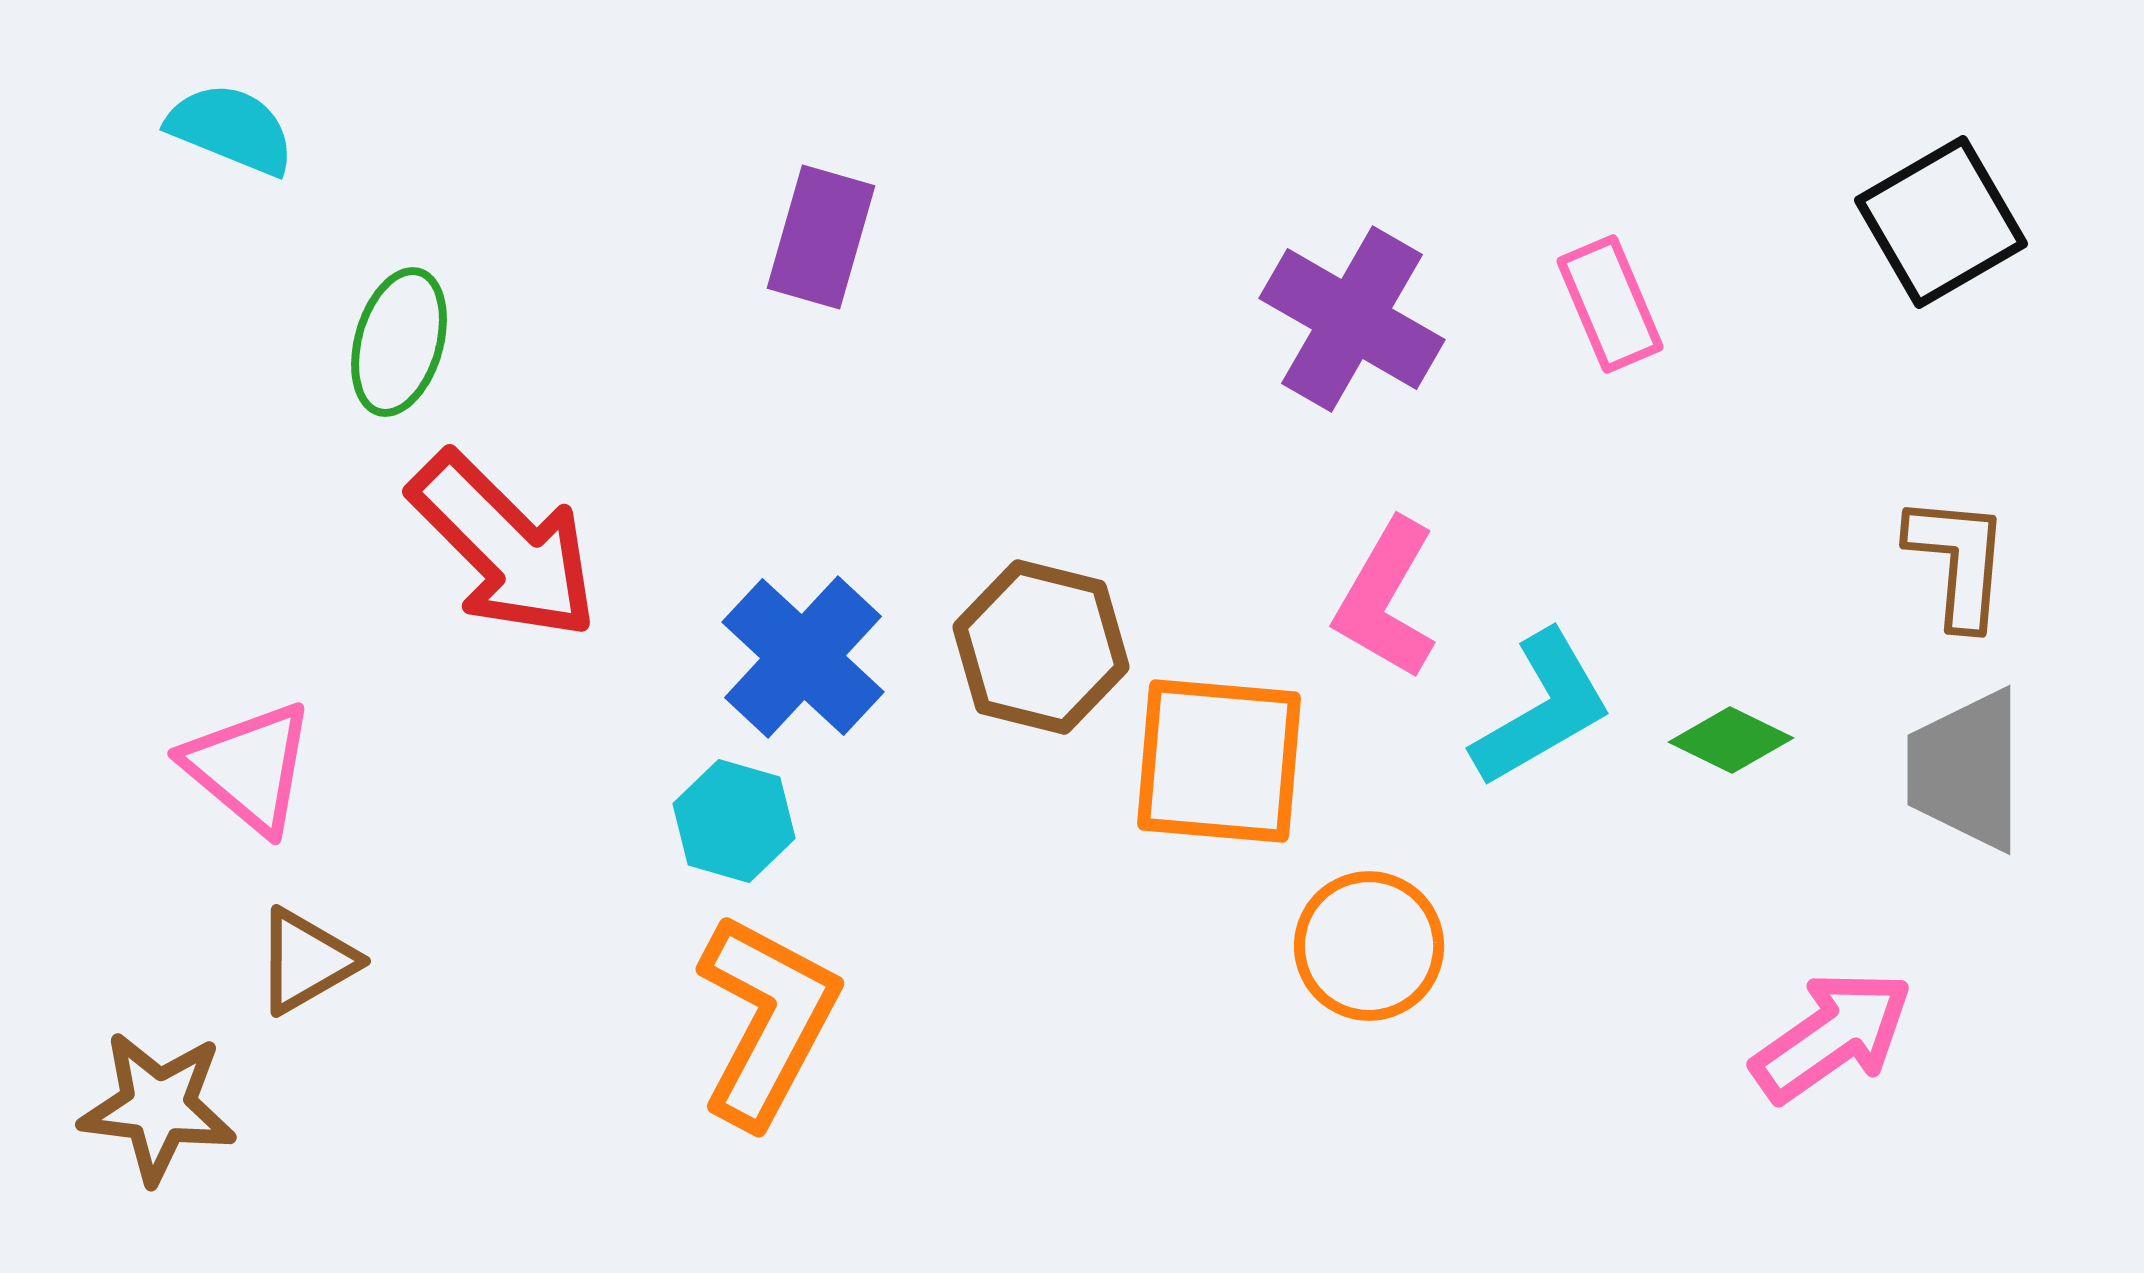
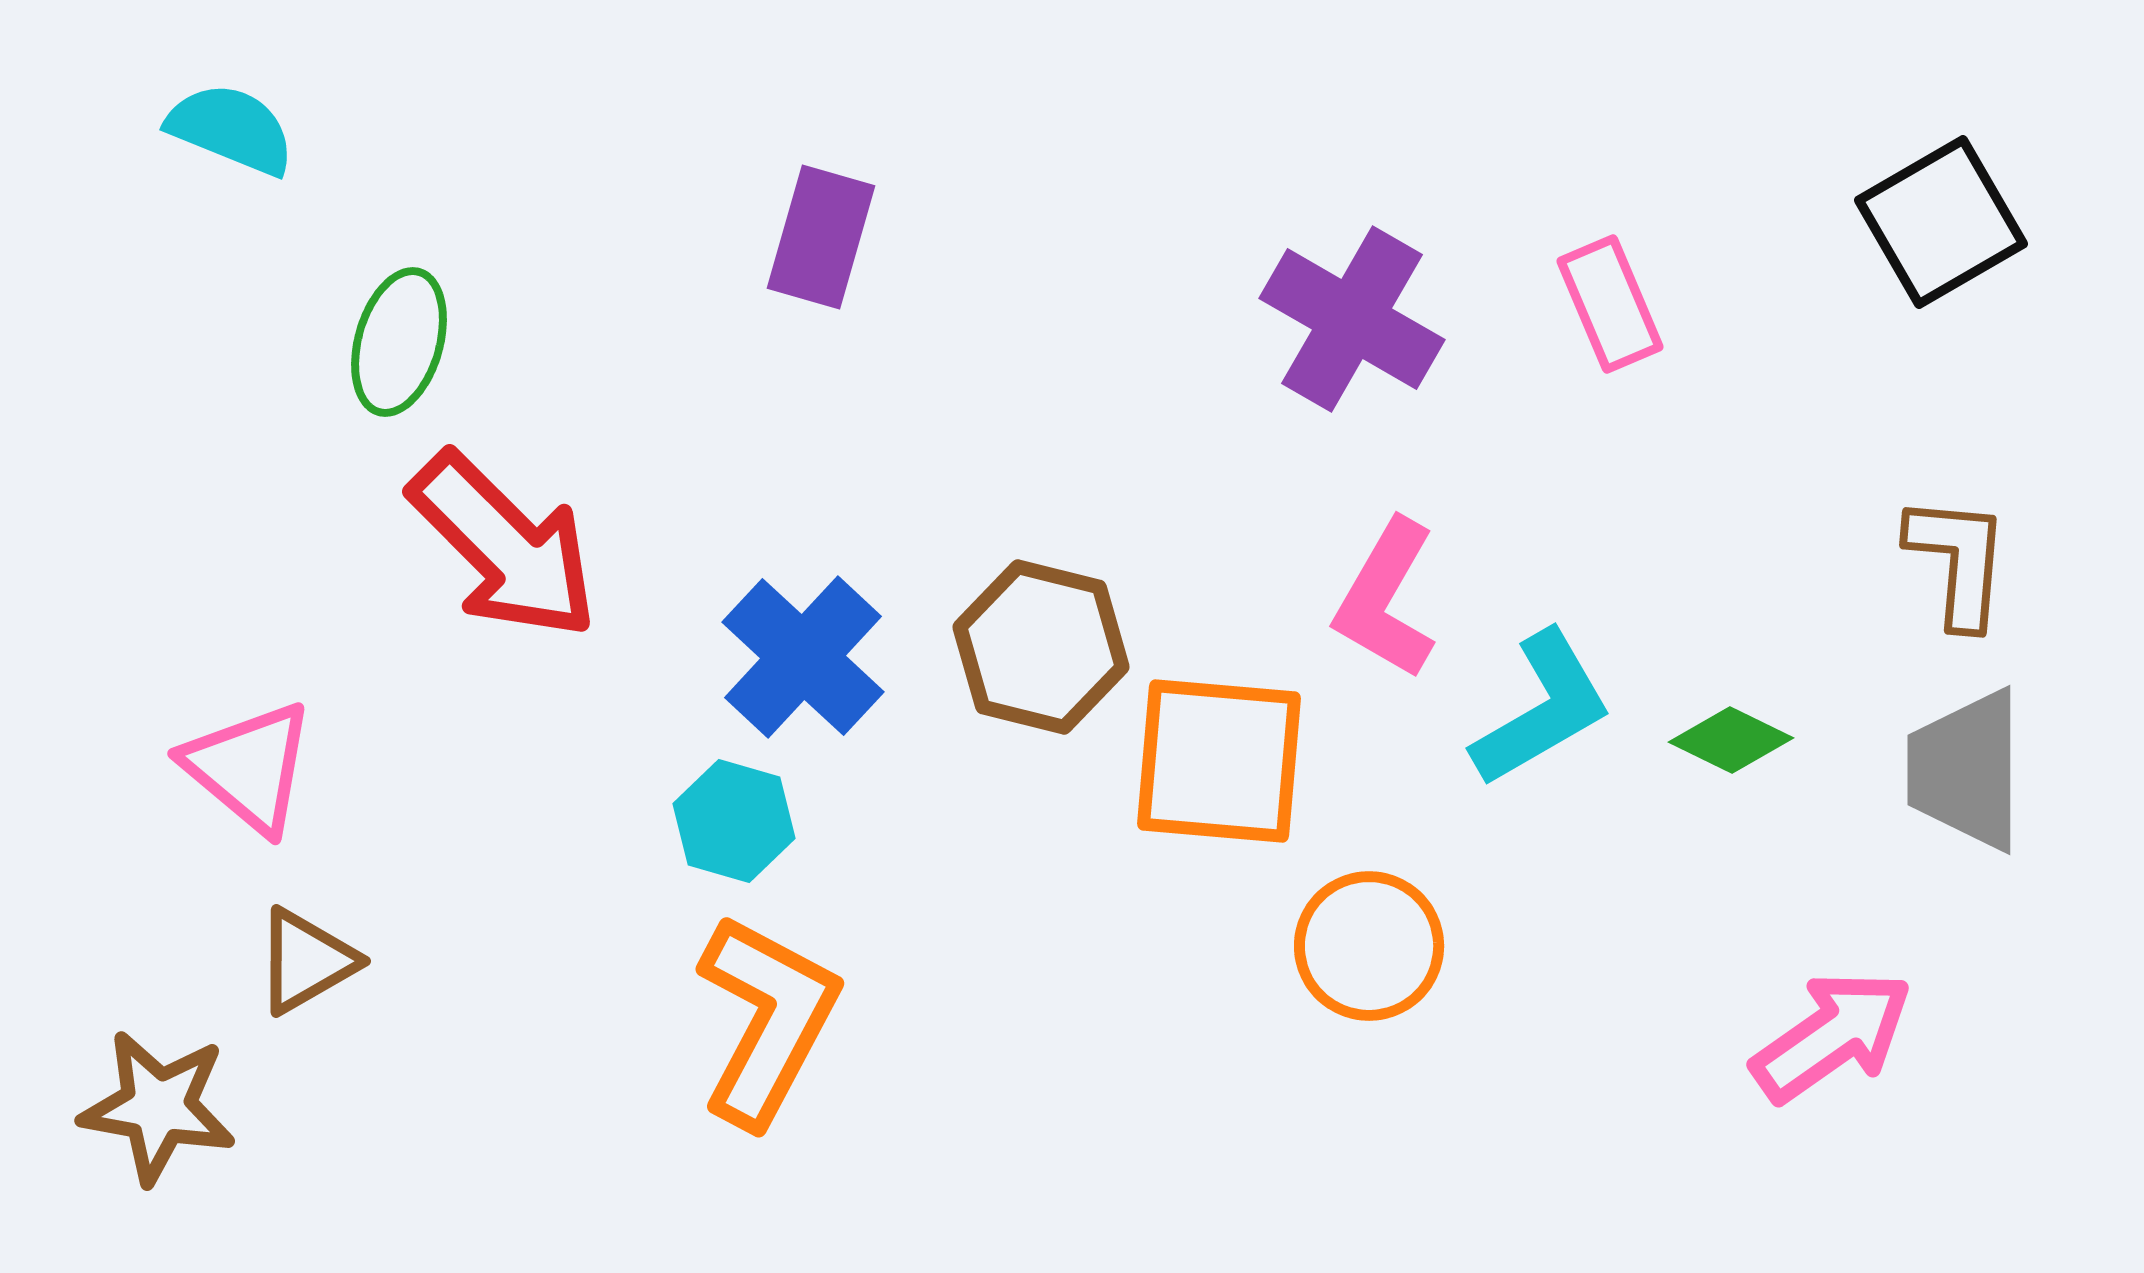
brown star: rotated 3 degrees clockwise
